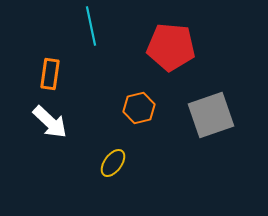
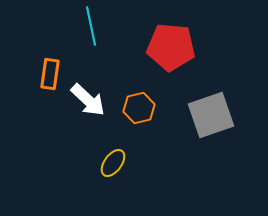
white arrow: moved 38 px right, 22 px up
